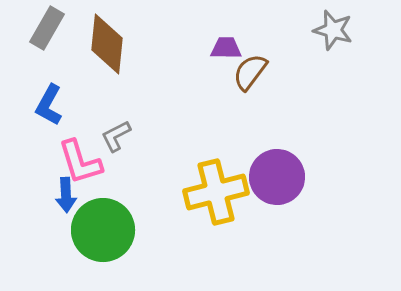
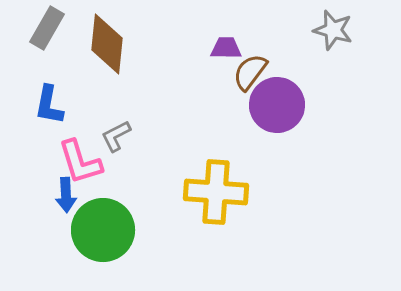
blue L-shape: rotated 18 degrees counterclockwise
purple circle: moved 72 px up
yellow cross: rotated 18 degrees clockwise
